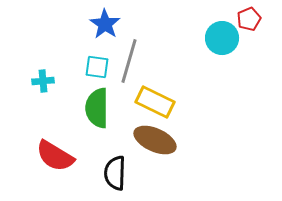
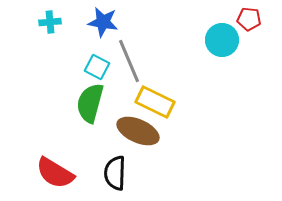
red pentagon: rotated 30 degrees clockwise
blue star: moved 2 px left, 2 px up; rotated 24 degrees counterclockwise
cyan circle: moved 2 px down
gray line: rotated 39 degrees counterclockwise
cyan square: rotated 20 degrees clockwise
cyan cross: moved 7 px right, 59 px up
green semicircle: moved 7 px left, 5 px up; rotated 15 degrees clockwise
brown ellipse: moved 17 px left, 9 px up
red semicircle: moved 17 px down
